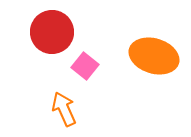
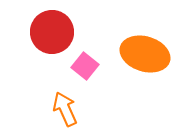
orange ellipse: moved 9 px left, 2 px up
orange arrow: moved 1 px right
